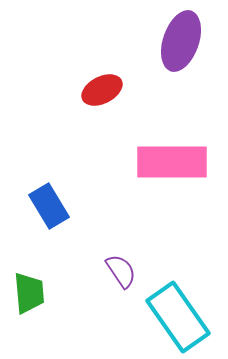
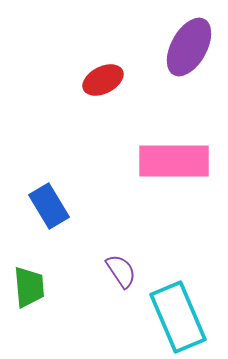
purple ellipse: moved 8 px right, 6 px down; rotated 10 degrees clockwise
red ellipse: moved 1 px right, 10 px up
pink rectangle: moved 2 px right, 1 px up
green trapezoid: moved 6 px up
cyan rectangle: rotated 12 degrees clockwise
